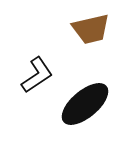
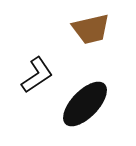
black ellipse: rotated 6 degrees counterclockwise
